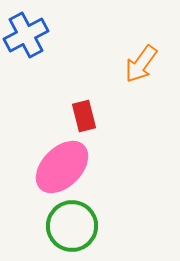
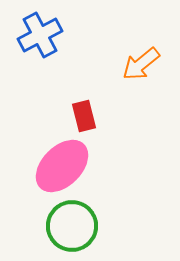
blue cross: moved 14 px right
orange arrow: rotated 15 degrees clockwise
pink ellipse: moved 1 px up
